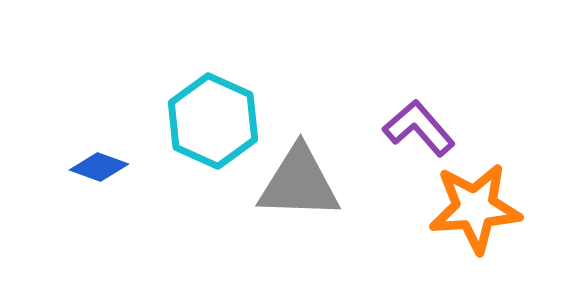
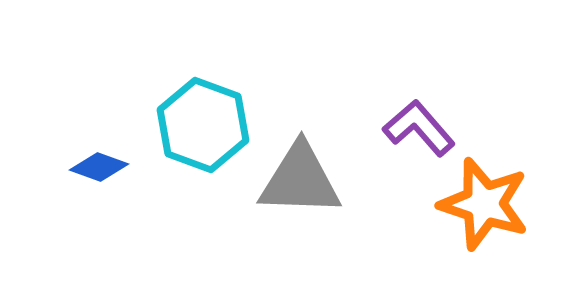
cyan hexagon: moved 10 px left, 4 px down; rotated 4 degrees counterclockwise
gray triangle: moved 1 px right, 3 px up
orange star: moved 9 px right, 4 px up; rotated 22 degrees clockwise
